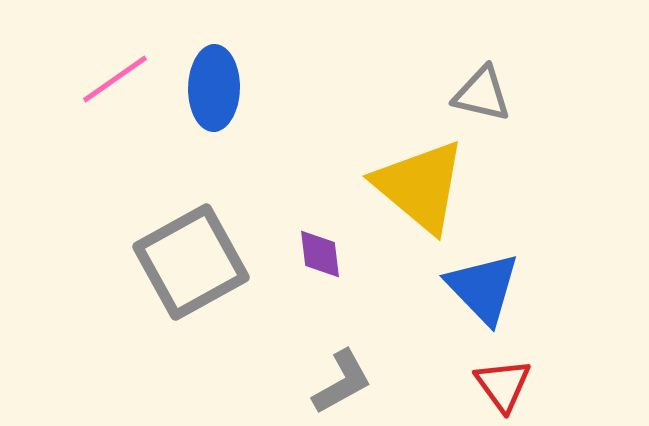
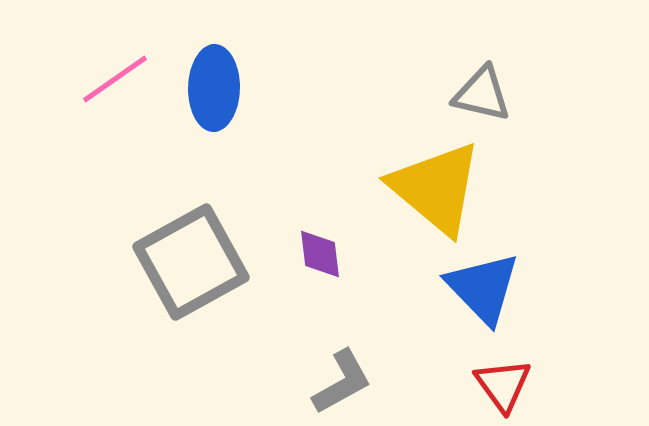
yellow triangle: moved 16 px right, 2 px down
